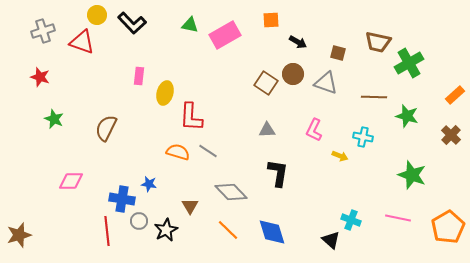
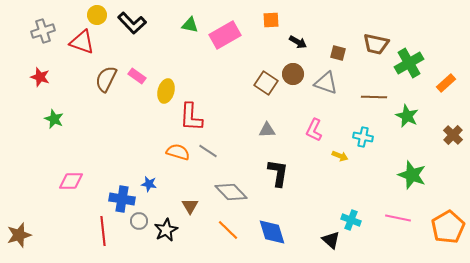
brown trapezoid at (378, 42): moved 2 px left, 2 px down
pink rectangle at (139, 76): moved 2 px left; rotated 60 degrees counterclockwise
yellow ellipse at (165, 93): moved 1 px right, 2 px up
orange rectangle at (455, 95): moved 9 px left, 12 px up
green star at (407, 116): rotated 10 degrees clockwise
brown semicircle at (106, 128): moved 49 px up
brown cross at (451, 135): moved 2 px right
red line at (107, 231): moved 4 px left
